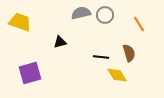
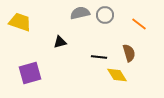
gray semicircle: moved 1 px left
orange line: rotated 21 degrees counterclockwise
black line: moved 2 px left
